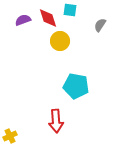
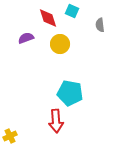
cyan square: moved 2 px right, 1 px down; rotated 16 degrees clockwise
purple semicircle: moved 3 px right, 18 px down
gray semicircle: rotated 40 degrees counterclockwise
yellow circle: moved 3 px down
cyan pentagon: moved 6 px left, 7 px down
